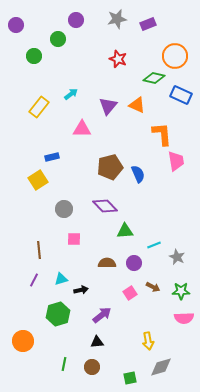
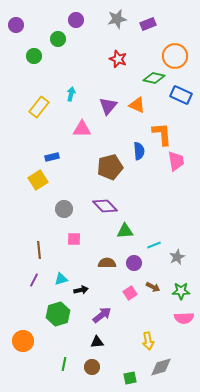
cyan arrow at (71, 94): rotated 40 degrees counterclockwise
blue semicircle at (138, 174): moved 1 px right, 23 px up; rotated 18 degrees clockwise
gray star at (177, 257): rotated 21 degrees clockwise
